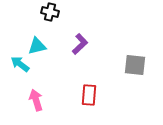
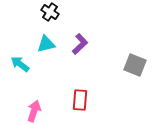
black cross: rotated 18 degrees clockwise
cyan triangle: moved 9 px right, 2 px up
gray square: rotated 15 degrees clockwise
red rectangle: moved 9 px left, 5 px down
pink arrow: moved 2 px left, 11 px down; rotated 35 degrees clockwise
